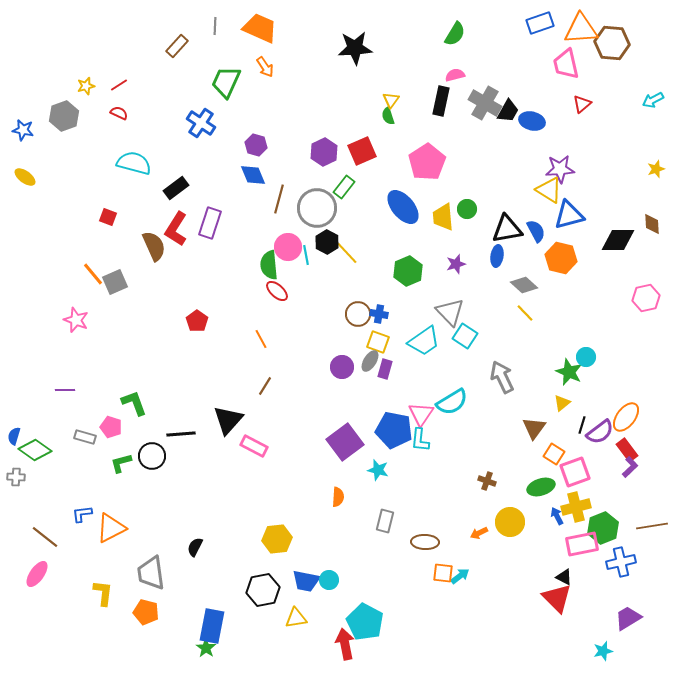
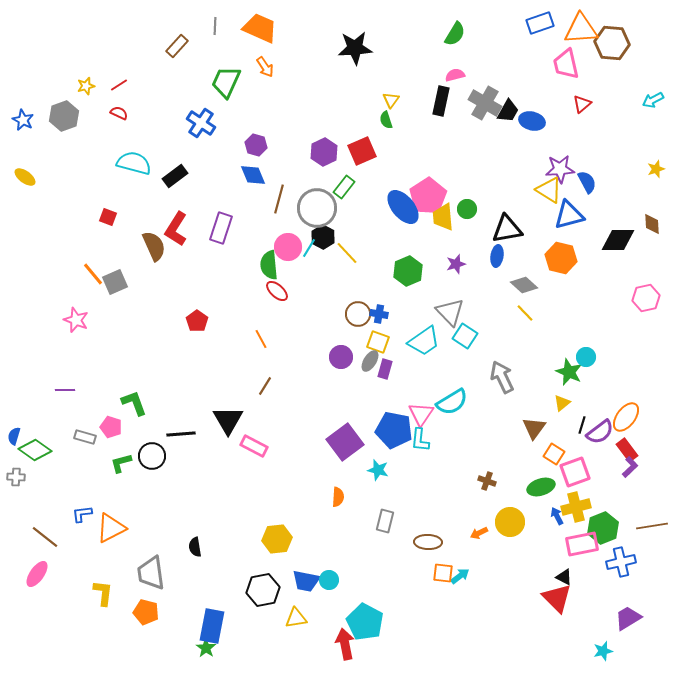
green semicircle at (388, 116): moved 2 px left, 4 px down
blue star at (23, 130): moved 10 px up; rotated 15 degrees clockwise
pink pentagon at (427, 162): moved 1 px right, 34 px down
black rectangle at (176, 188): moved 1 px left, 12 px up
purple rectangle at (210, 223): moved 11 px right, 5 px down
blue semicircle at (536, 231): moved 51 px right, 49 px up
black hexagon at (327, 242): moved 4 px left, 5 px up
cyan line at (306, 255): moved 3 px right, 7 px up; rotated 42 degrees clockwise
purple circle at (342, 367): moved 1 px left, 10 px up
black triangle at (228, 420): rotated 12 degrees counterclockwise
brown ellipse at (425, 542): moved 3 px right
black semicircle at (195, 547): rotated 36 degrees counterclockwise
